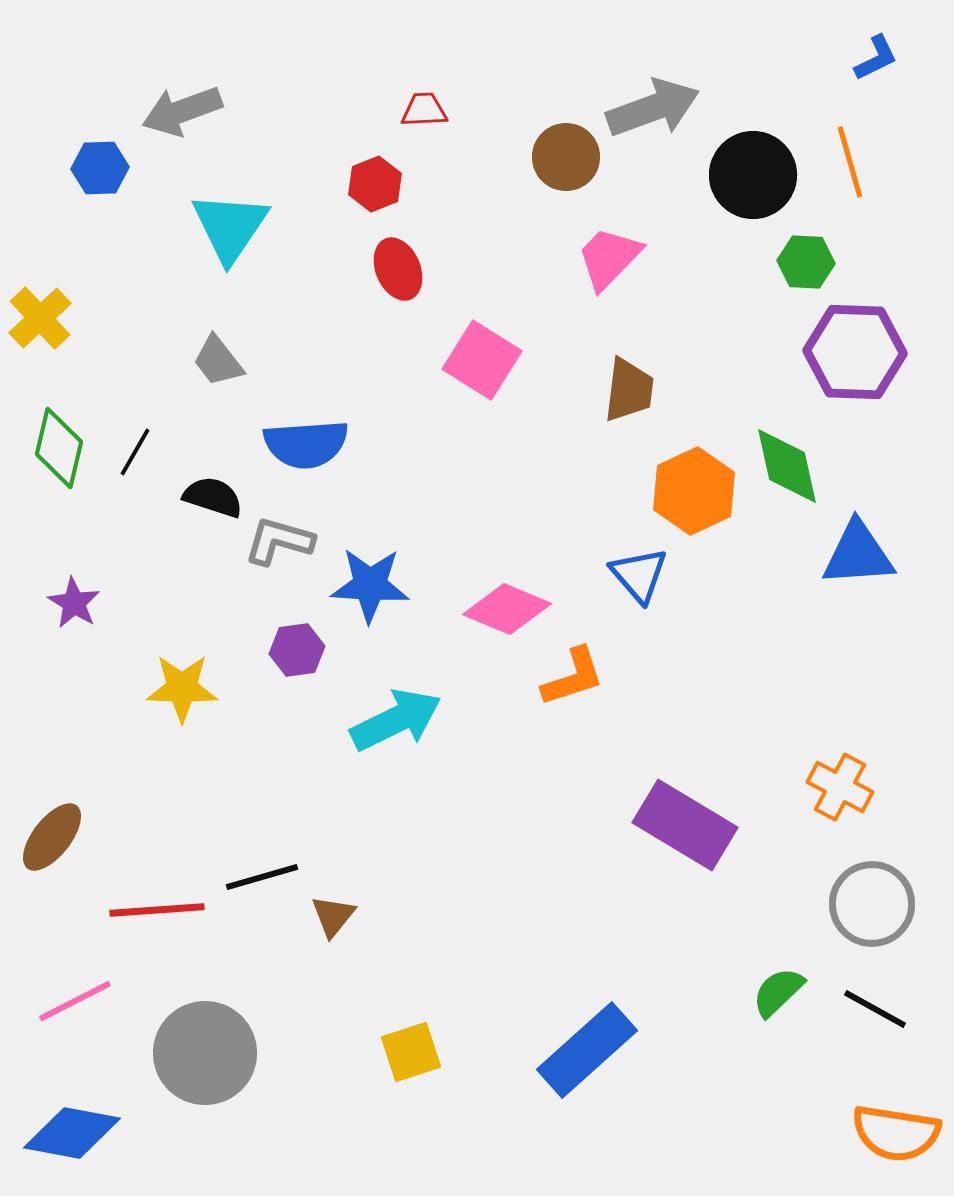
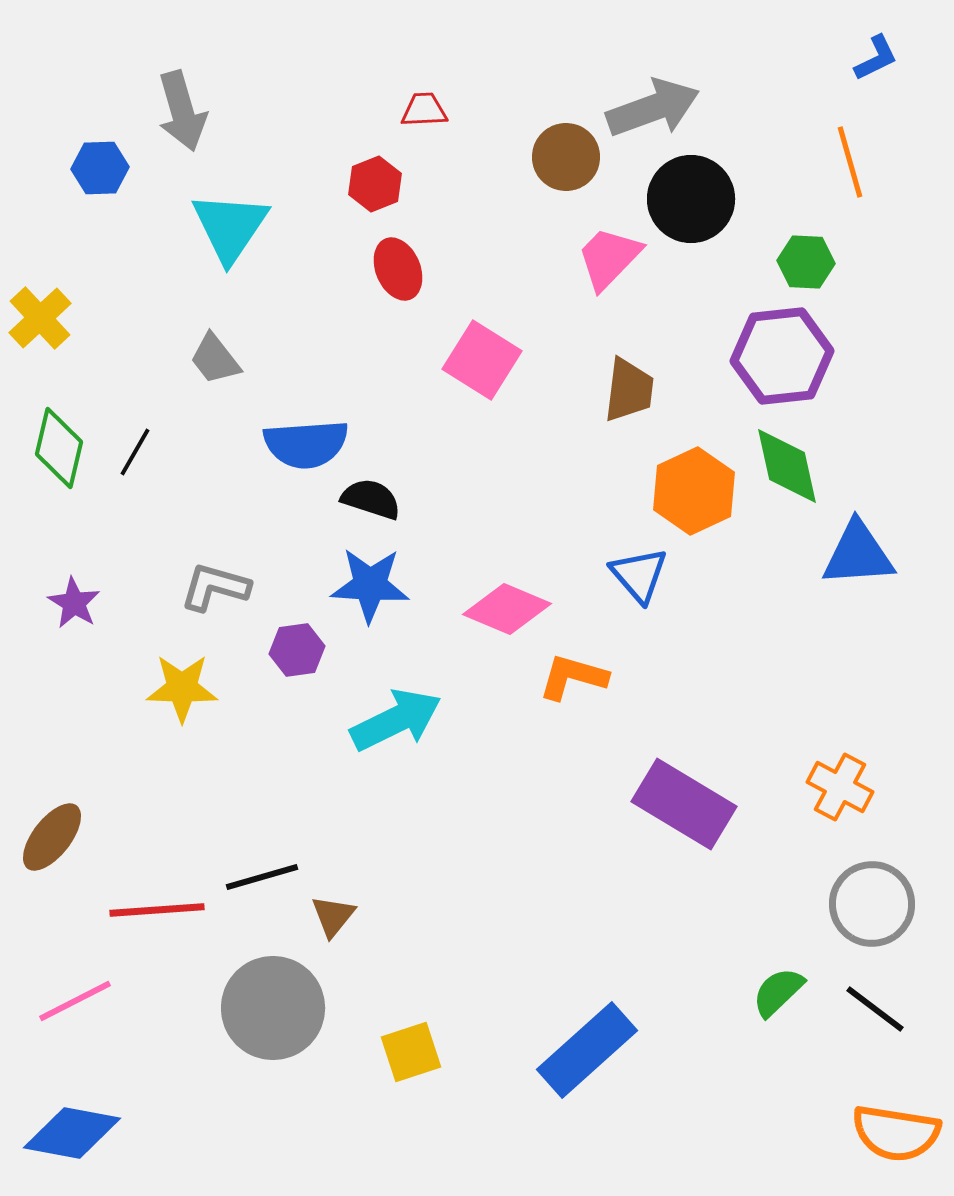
gray arrow at (182, 111): rotated 86 degrees counterclockwise
black circle at (753, 175): moved 62 px left, 24 px down
purple hexagon at (855, 352): moved 73 px left, 4 px down; rotated 8 degrees counterclockwise
gray trapezoid at (218, 361): moved 3 px left, 2 px up
black semicircle at (213, 497): moved 158 px right, 2 px down
gray L-shape at (279, 541): moved 64 px left, 46 px down
orange L-shape at (573, 677): rotated 146 degrees counterclockwise
purple rectangle at (685, 825): moved 1 px left, 21 px up
black line at (875, 1009): rotated 8 degrees clockwise
gray circle at (205, 1053): moved 68 px right, 45 px up
